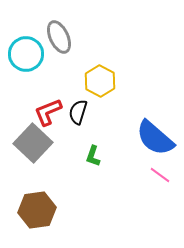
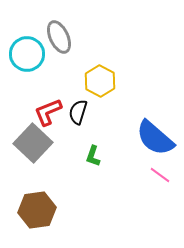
cyan circle: moved 1 px right
